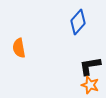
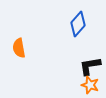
blue diamond: moved 2 px down
